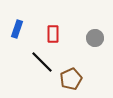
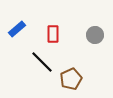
blue rectangle: rotated 30 degrees clockwise
gray circle: moved 3 px up
